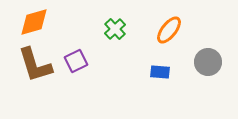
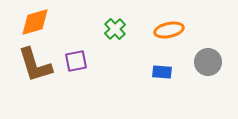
orange diamond: moved 1 px right
orange ellipse: rotated 40 degrees clockwise
purple square: rotated 15 degrees clockwise
blue rectangle: moved 2 px right
